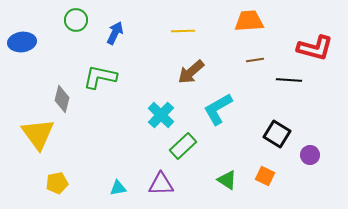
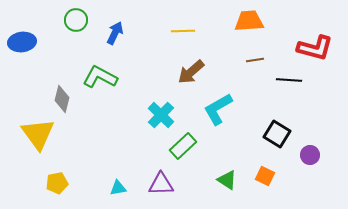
green L-shape: rotated 16 degrees clockwise
